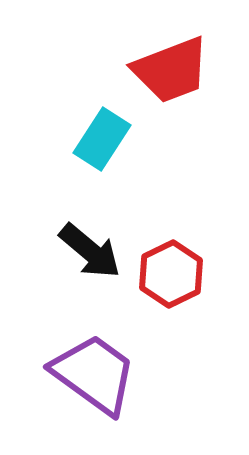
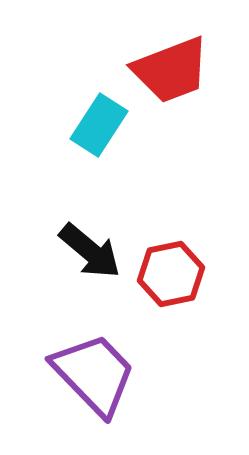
cyan rectangle: moved 3 px left, 14 px up
red hexagon: rotated 14 degrees clockwise
purple trapezoid: rotated 10 degrees clockwise
